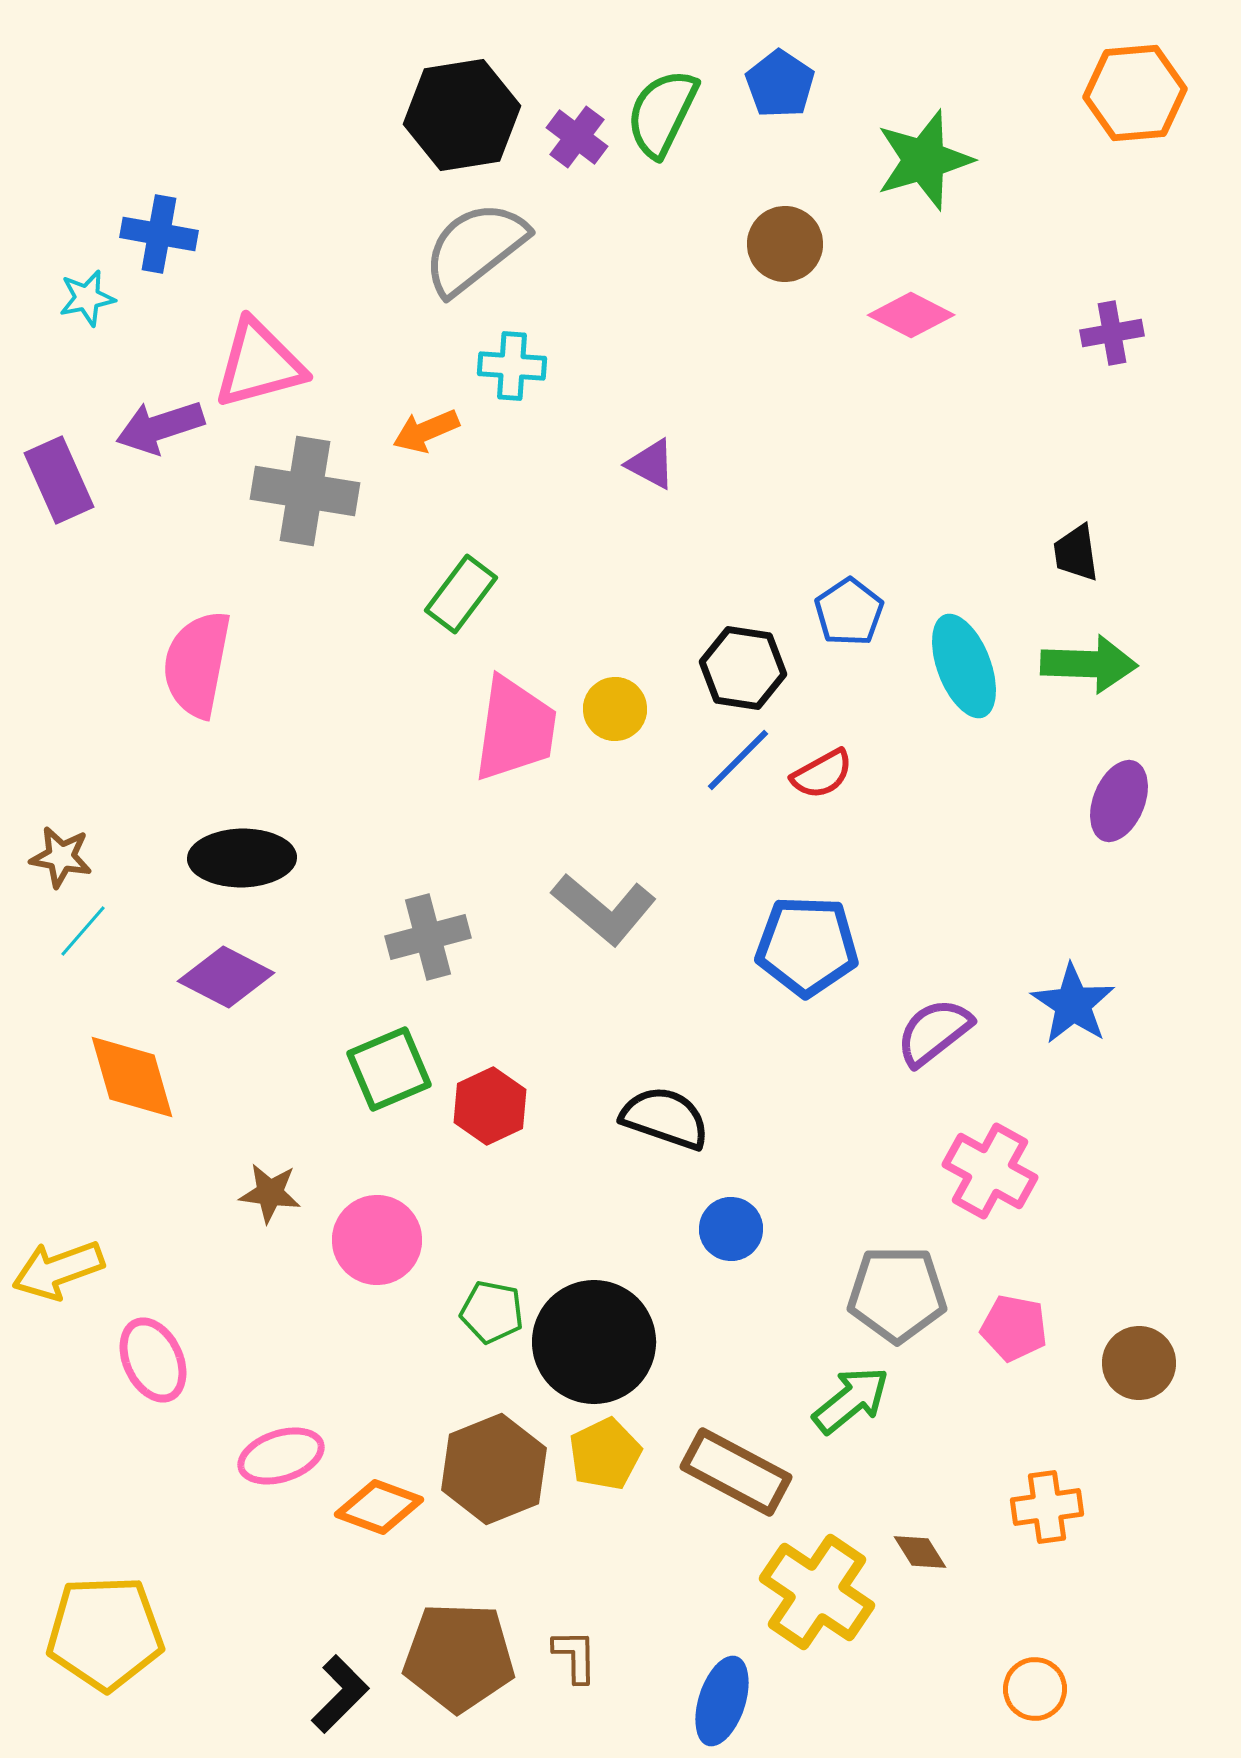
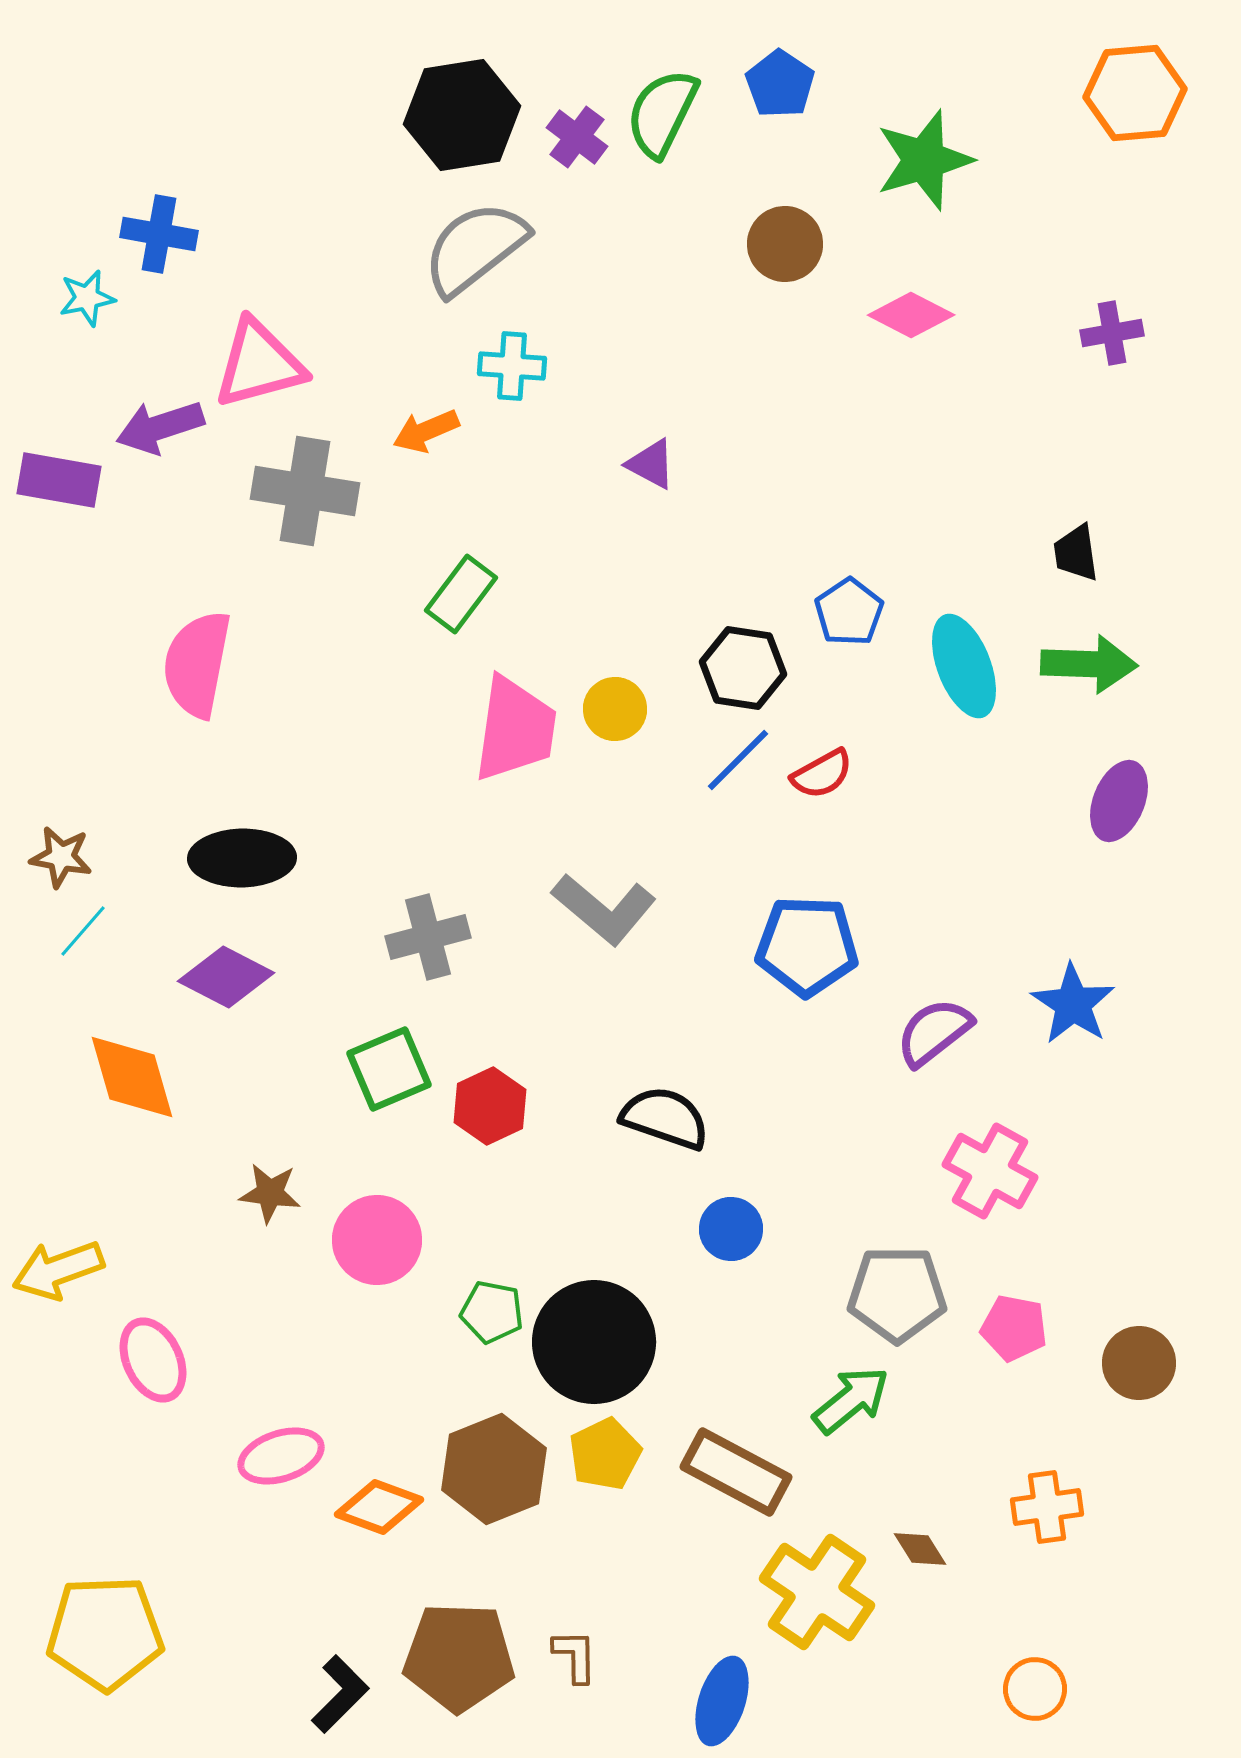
purple rectangle at (59, 480): rotated 56 degrees counterclockwise
brown diamond at (920, 1552): moved 3 px up
